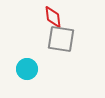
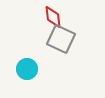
gray square: rotated 16 degrees clockwise
